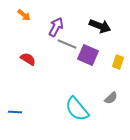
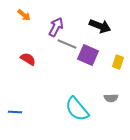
gray semicircle: rotated 40 degrees clockwise
